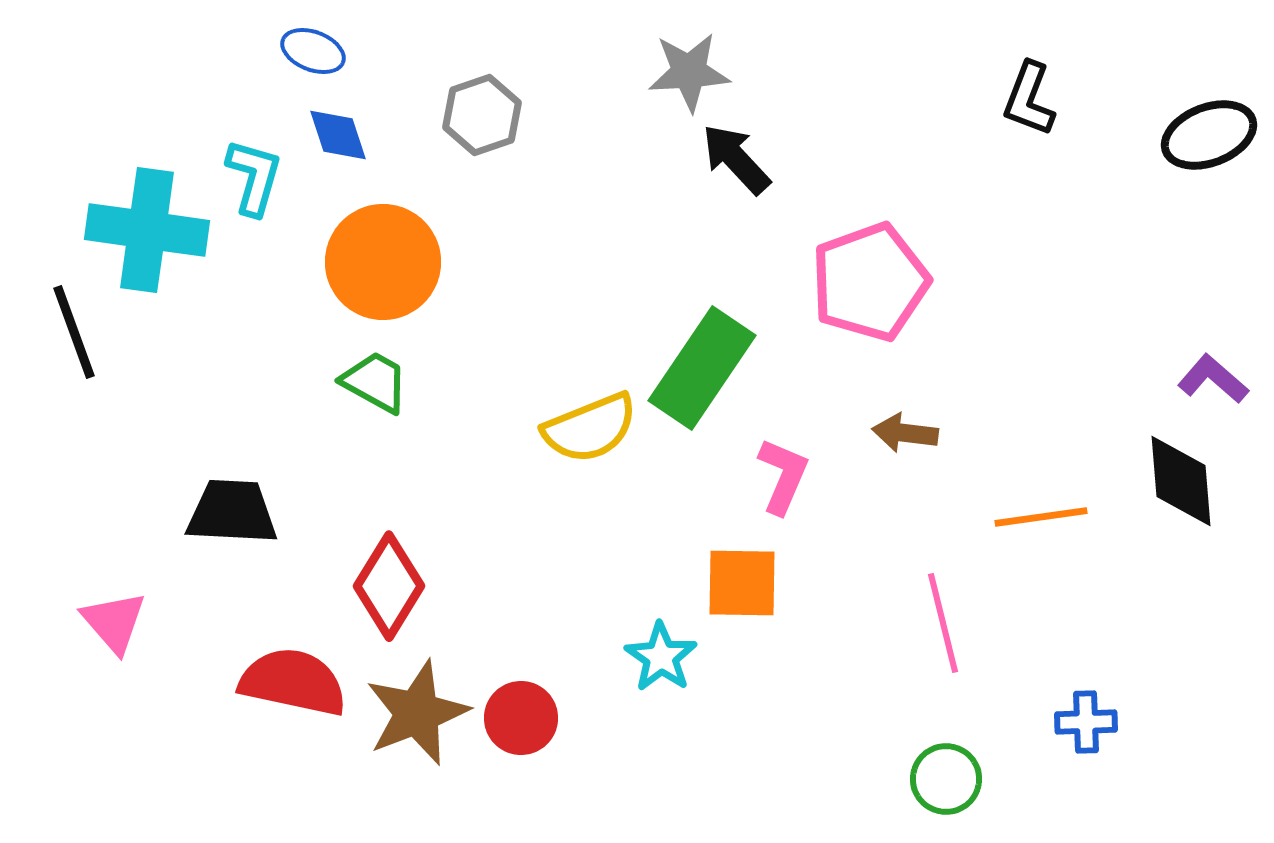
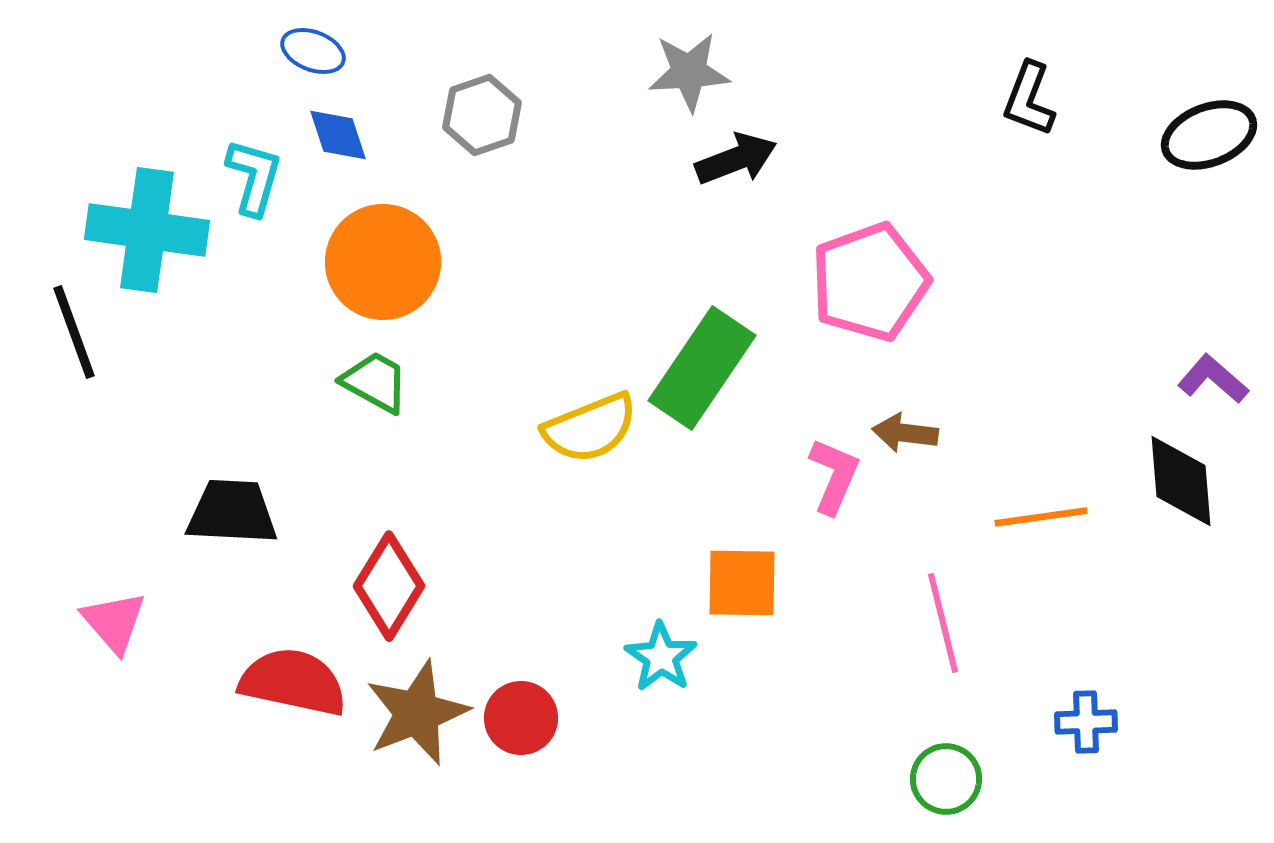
black arrow: rotated 112 degrees clockwise
pink L-shape: moved 51 px right
